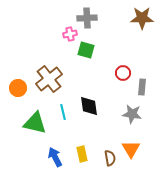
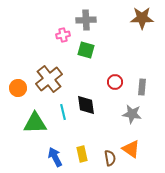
gray cross: moved 1 px left, 2 px down
pink cross: moved 7 px left, 1 px down
red circle: moved 8 px left, 9 px down
black diamond: moved 3 px left, 1 px up
green triangle: rotated 15 degrees counterclockwise
orange triangle: rotated 24 degrees counterclockwise
